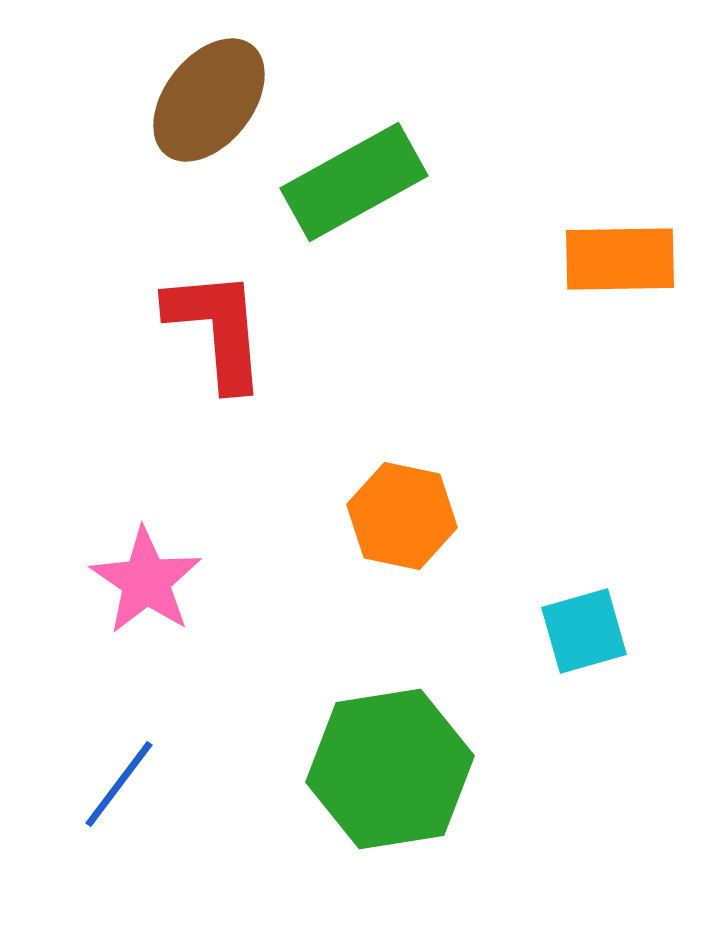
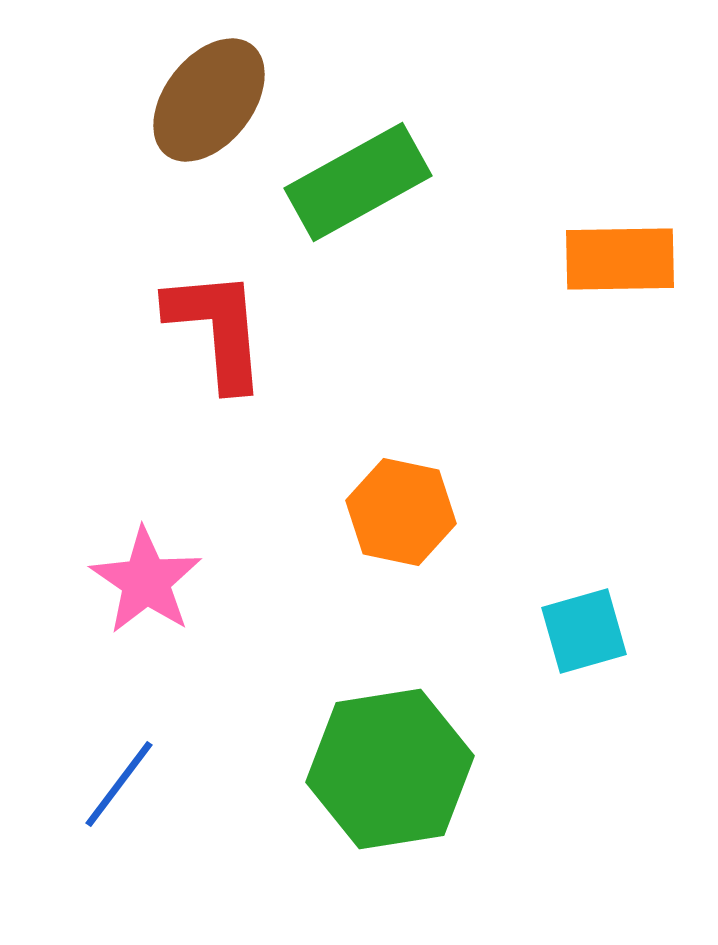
green rectangle: moved 4 px right
orange hexagon: moved 1 px left, 4 px up
